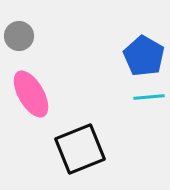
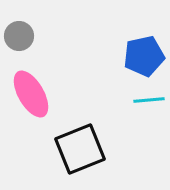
blue pentagon: rotated 30 degrees clockwise
cyan line: moved 3 px down
